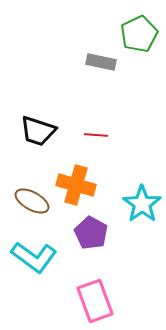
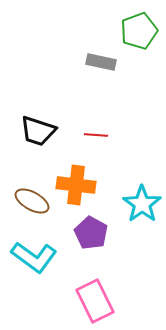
green pentagon: moved 3 px up; rotated 6 degrees clockwise
orange cross: rotated 9 degrees counterclockwise
pink rectangle: rotated 6 degrees counterclockwise
